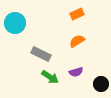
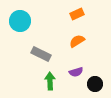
cyan circle: moved 5 px right, 2 px up
green arrow: moved 4 px down; rotated 126 degrees counterclockwise
black circle: moved 6 px left
